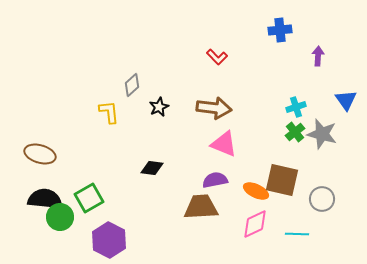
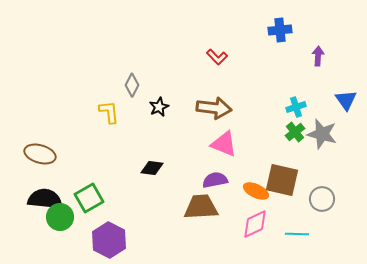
gray diamond: rotated 20 degrees counterclockwise
